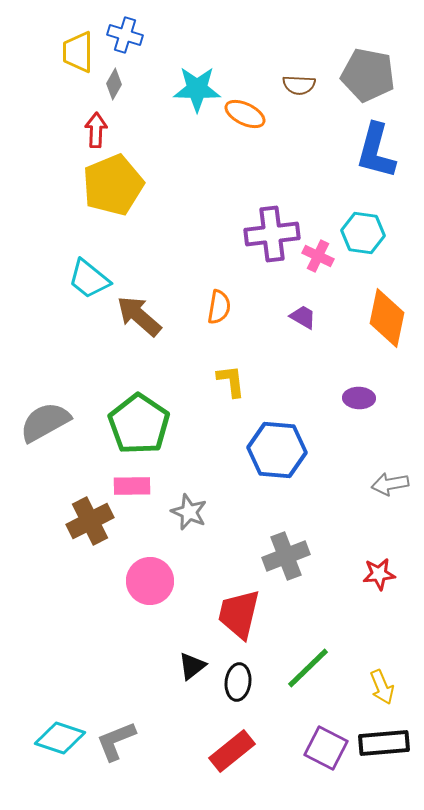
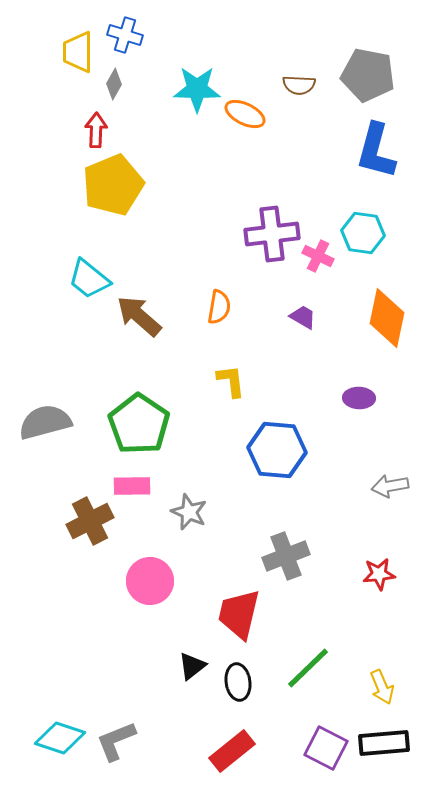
gray semicircle: rotated 14 degrees clockwise
gray arrow: moved 2 px down
black ellipse: rotated 15 degrees counterclockwise
